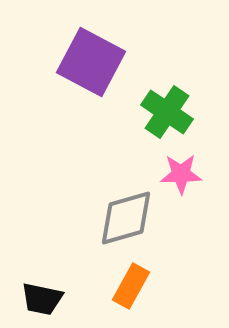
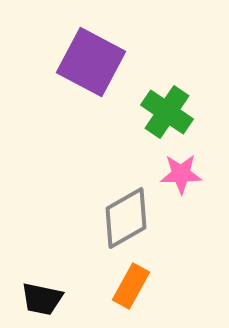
gray diamond: rotated 14 degrees counterclockwise
